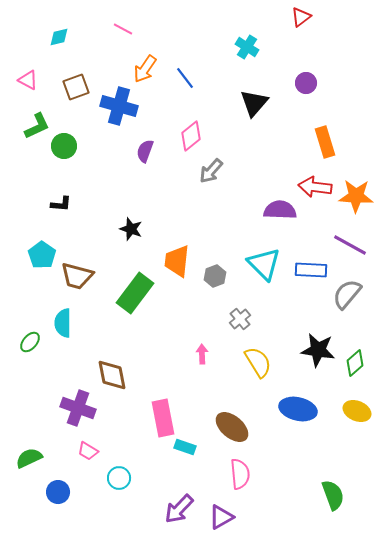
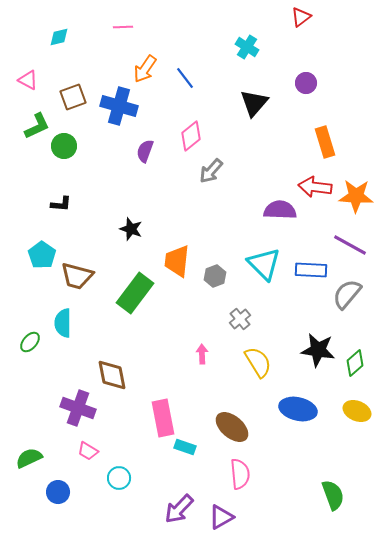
pink line at (123, 29): moved 2 px up; rotated 30 degrees counterclockwise
brown square at (76, 87): moved 3 px left, 10 px down
